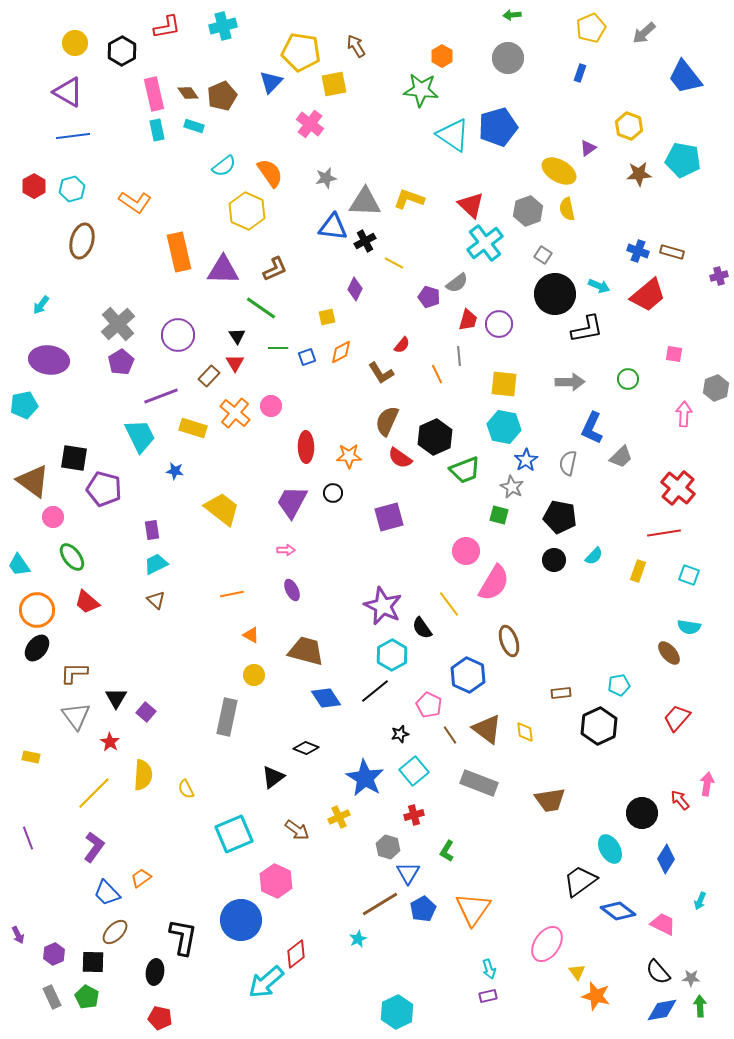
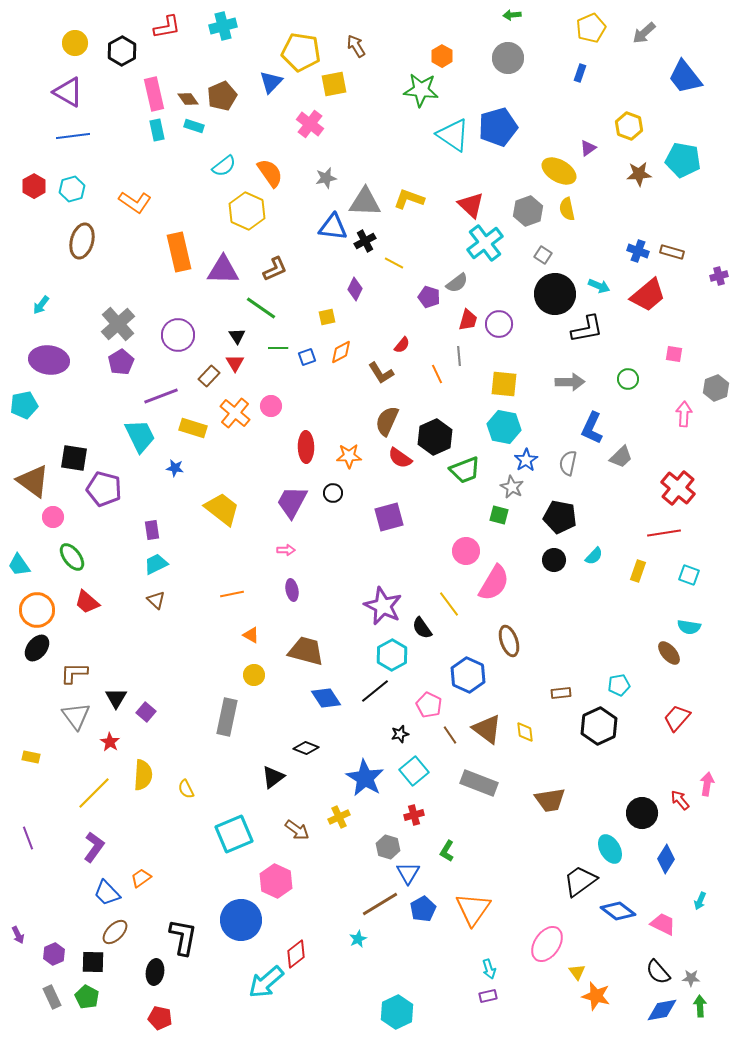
brown diamond at (188, 93): moved 6 px down
blue star at (175, 471): moved 3 px up
purple ellipse at (292, 590): rotated 15 degrees clockwise
